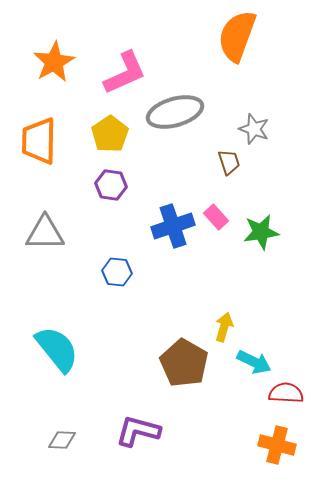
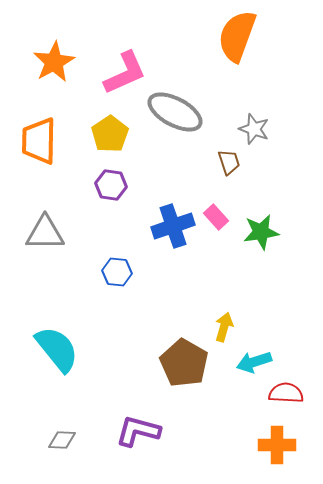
gray ellipse: rotated 44 degrees clockwise
cyan arrow: rotated 136 degrees clockwise
orange cross: rotated 15 degrees counterclockwise
